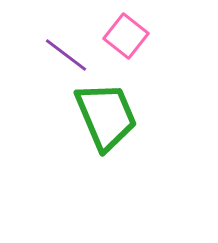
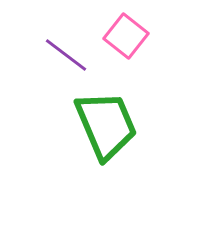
green trapezoid: moved 9 px down
